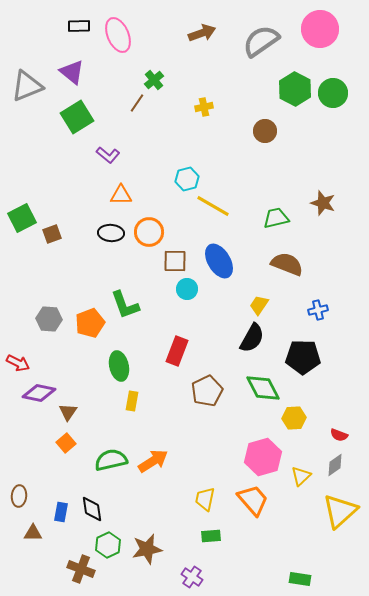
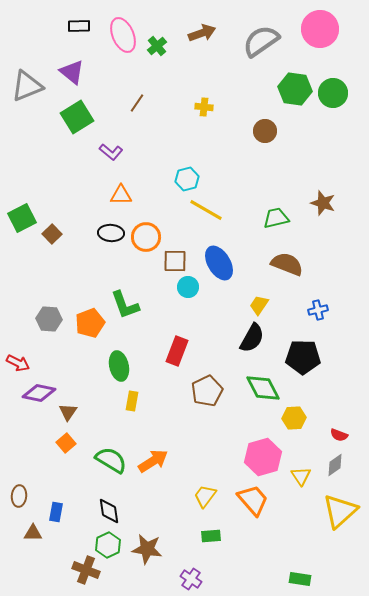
pink ellipse at (118, 35): moved 5 px right
green cross at (154, 80): moved 3 px right, 34 px up
green hexagon at (295, 89): rotated 20 degrees counterclockwise
yellow cross at (204, 107): rotated 18 degrees clockwise
purple L-shape at (108, 155): moved 3 px right, 3 px up
yellow line at (213, 206): moved 7 px left, 4 px down
orange circle at (149, 232): moved 3 px left, 5 px down
brown square at (52, 234): rotated 24 degrees counterclockwise
blue ellipse at (219, 261): moved 2 px down
cyan circle at (187, 289): moved 1 px right, 2 px up
green semicircle at (111, 460): rotated 44 degrees clockwise
yellow triangle at (301, 476): rotated 20 degrees counterclockwise
yellow trapezoid at (205, 499): moved 3 px up; rotated 25 degrees clockwise
black diamond at (92, 509): moved 17 px right, 2 px down
blue rectangle at (61, 512): moved 5 px left
brown star at (147, 549): rotated 20 degrees clockwise
brown cross at (81, 569): moved 5 px right, 1 px down
purple cross at (192, 577): moved 1 px left, 2 px down
